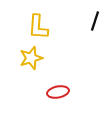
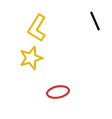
black line: rotated 42 degrees counterclockwise
yellow L-shape: moved 1 px left, 1 px down; rotated 28 degrees clockwise
